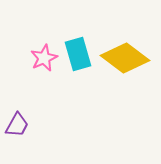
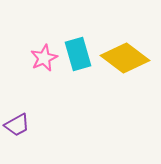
purple trapezoid: rotated 32 degrees clockwise
